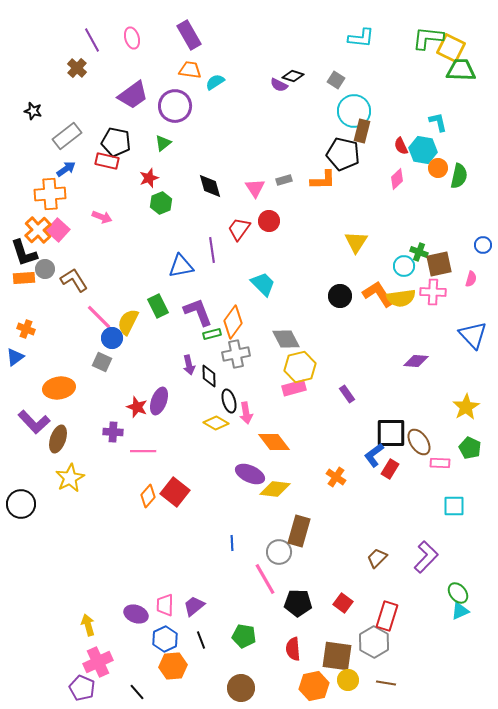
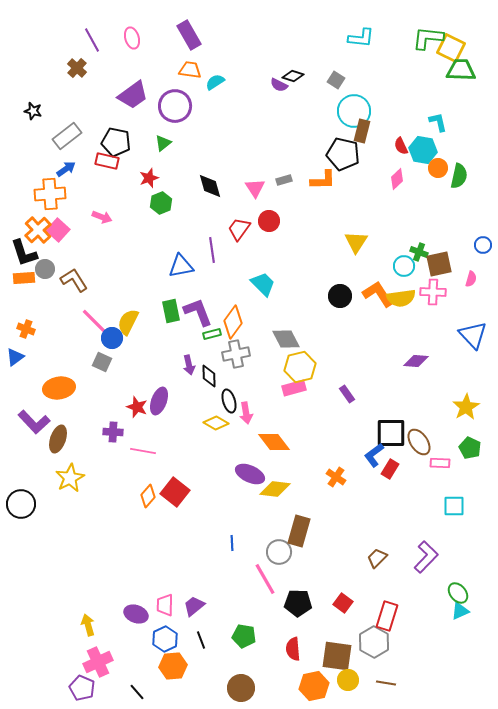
green rectangle at (158, 306): moved 13 px right, 5 px down; rotated 15 degrees clockwise
pink line at (99, 317): moved 5 px left, 4 px down
pink line at (143, 451): rotated 10 degrees clockwise
